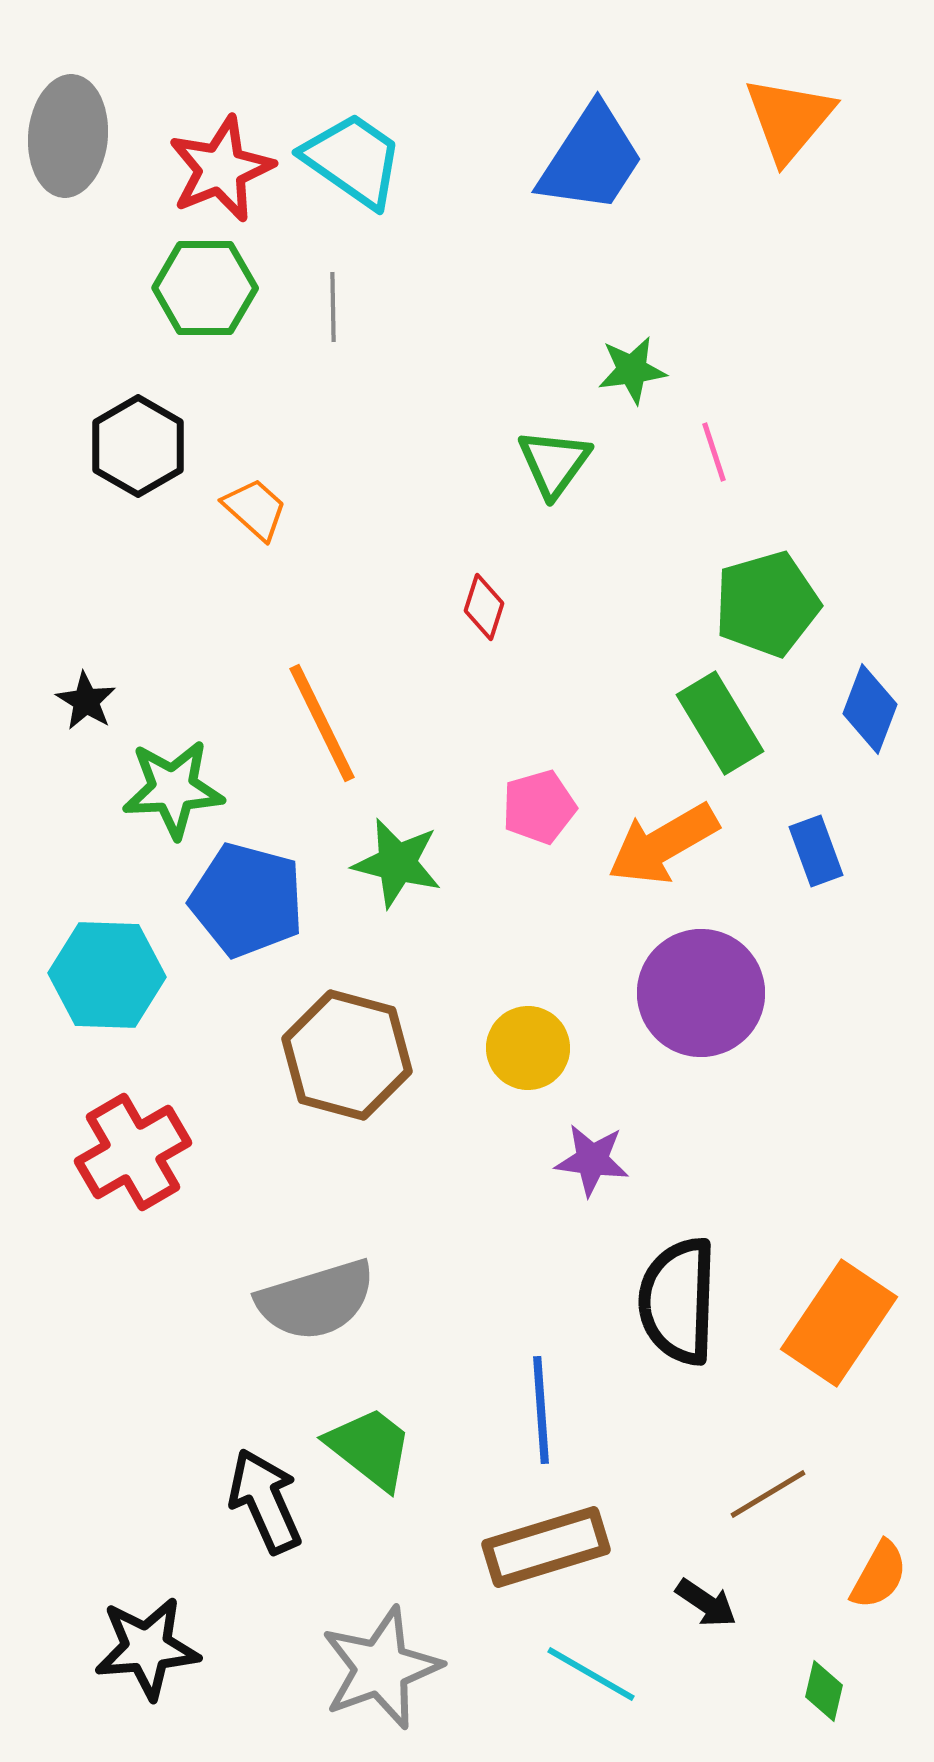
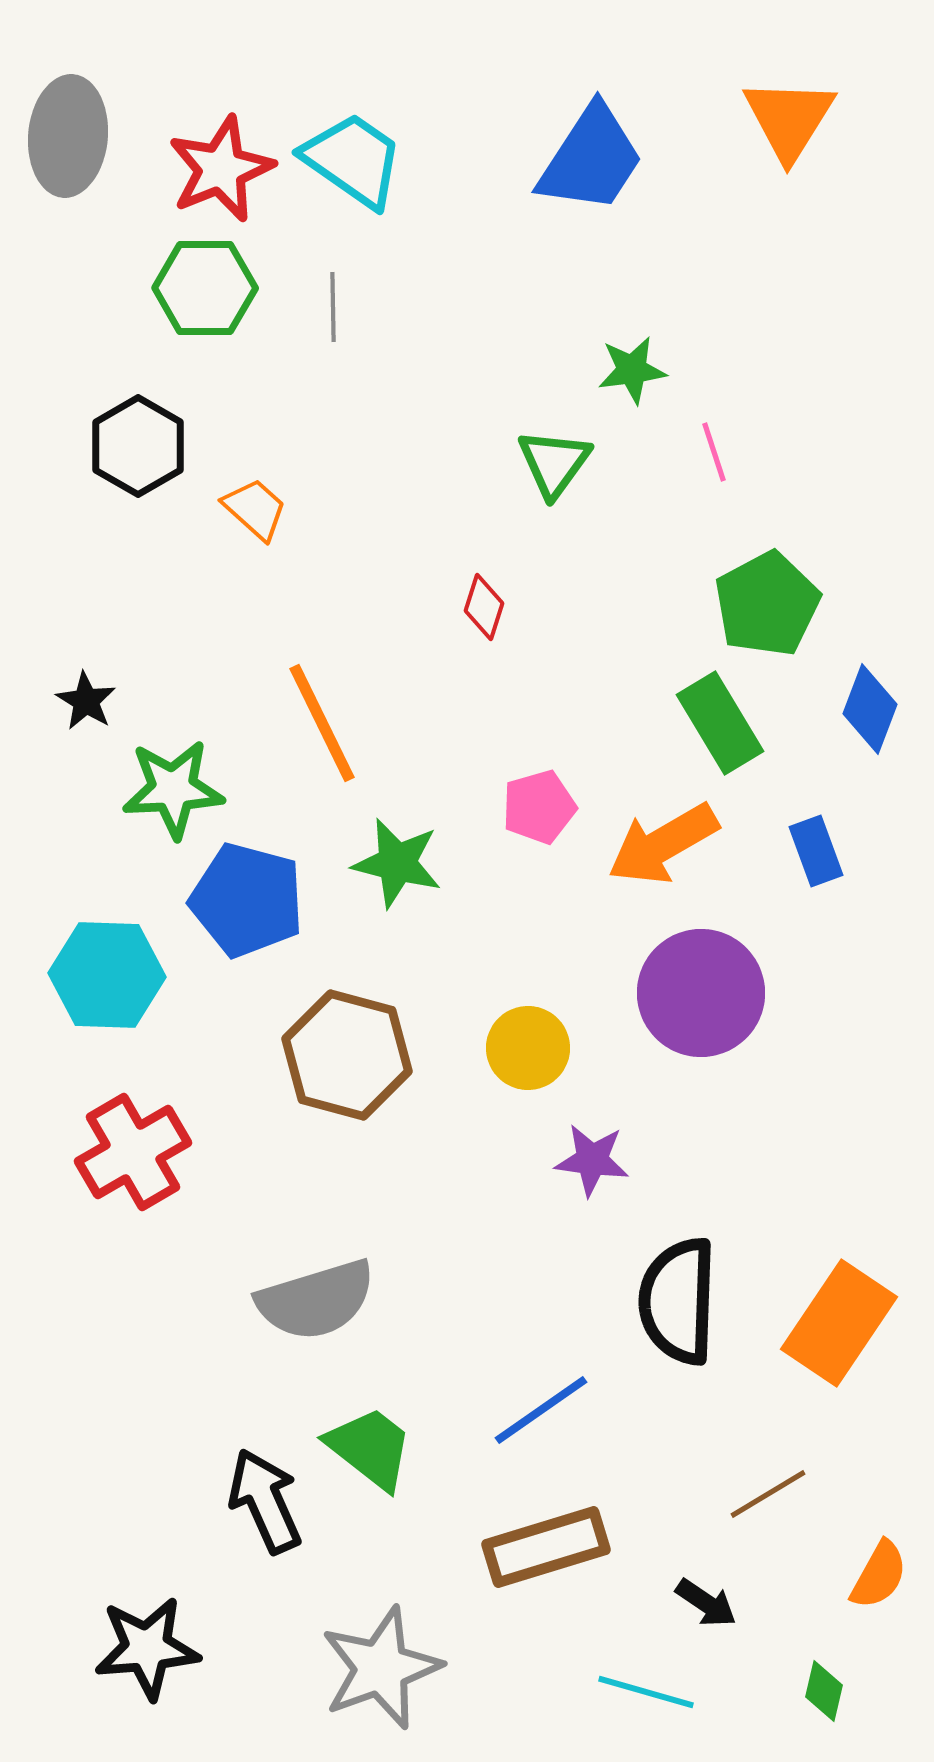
orange triangle at (789, 119): rotated 8 degrees counterclockwise
green pentagon at (767, 604): rotated 12 degrees counterclockwise
blue line at (541, 1410): rotated 59 degrees clockwise
cyan line at (591, 1674): moved 55 px right, 18 px down; rotated 14 degrees counterclockwise
